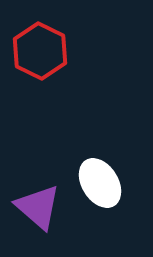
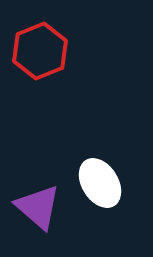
red hexagon: rotated 12 degrees clockwise
